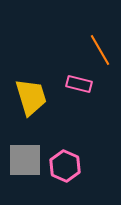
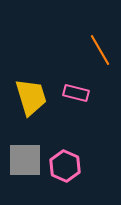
pink rectangle: moved 3 px left, 9 px down
